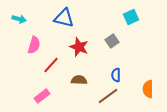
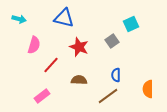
cyan square: moved 7 px down
